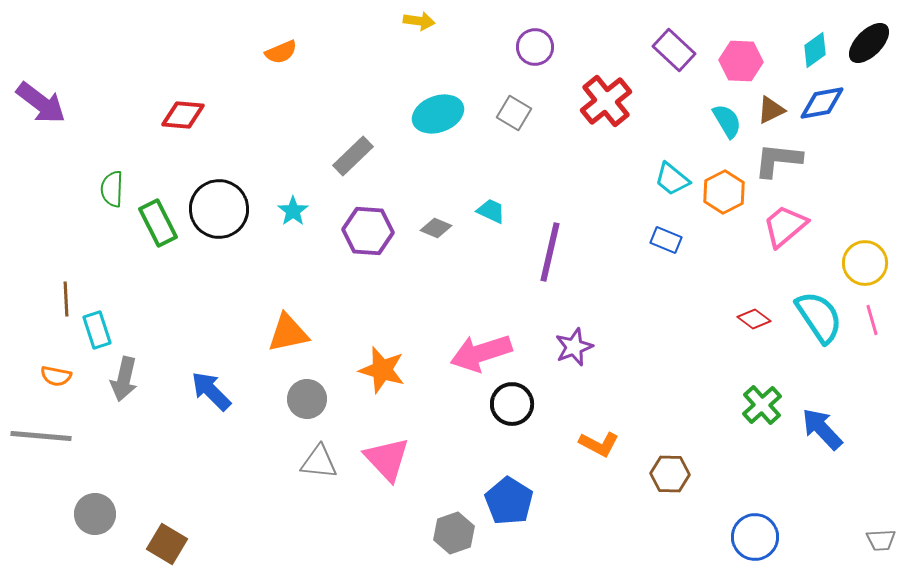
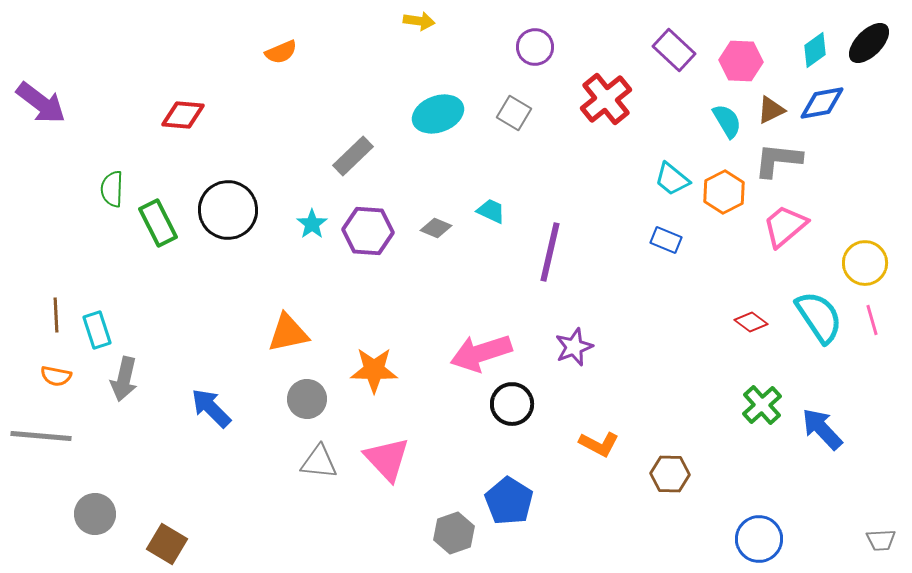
red cross at (606, 101): moved 2 px up
black circle at (219, 209): moved 9 px right, 1 px down
cyan star at (293, 211): moved 19 px right, 13 px down
brown line at (66, 299): moved 10 px left, 16 px down
red diamond at (754, 319): moved 3 px left, 3 px down
orange star at (382, 370): moved 8 px left; rotated 15 degrees counterclockwise
blue arrow at (211, 391): moved 17 px down
blue circle at (755, 537): moved 4 px right, 2 px down
